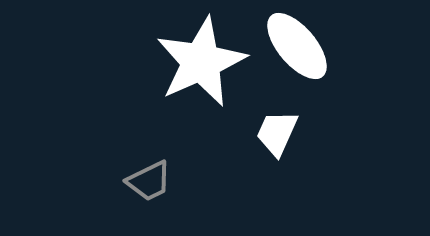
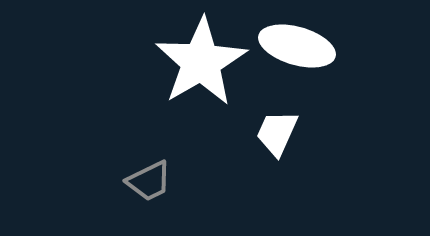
white ellipse: rotated 34 degrees counterclockwise
white star: rotated 6 degrees counterclockwise
